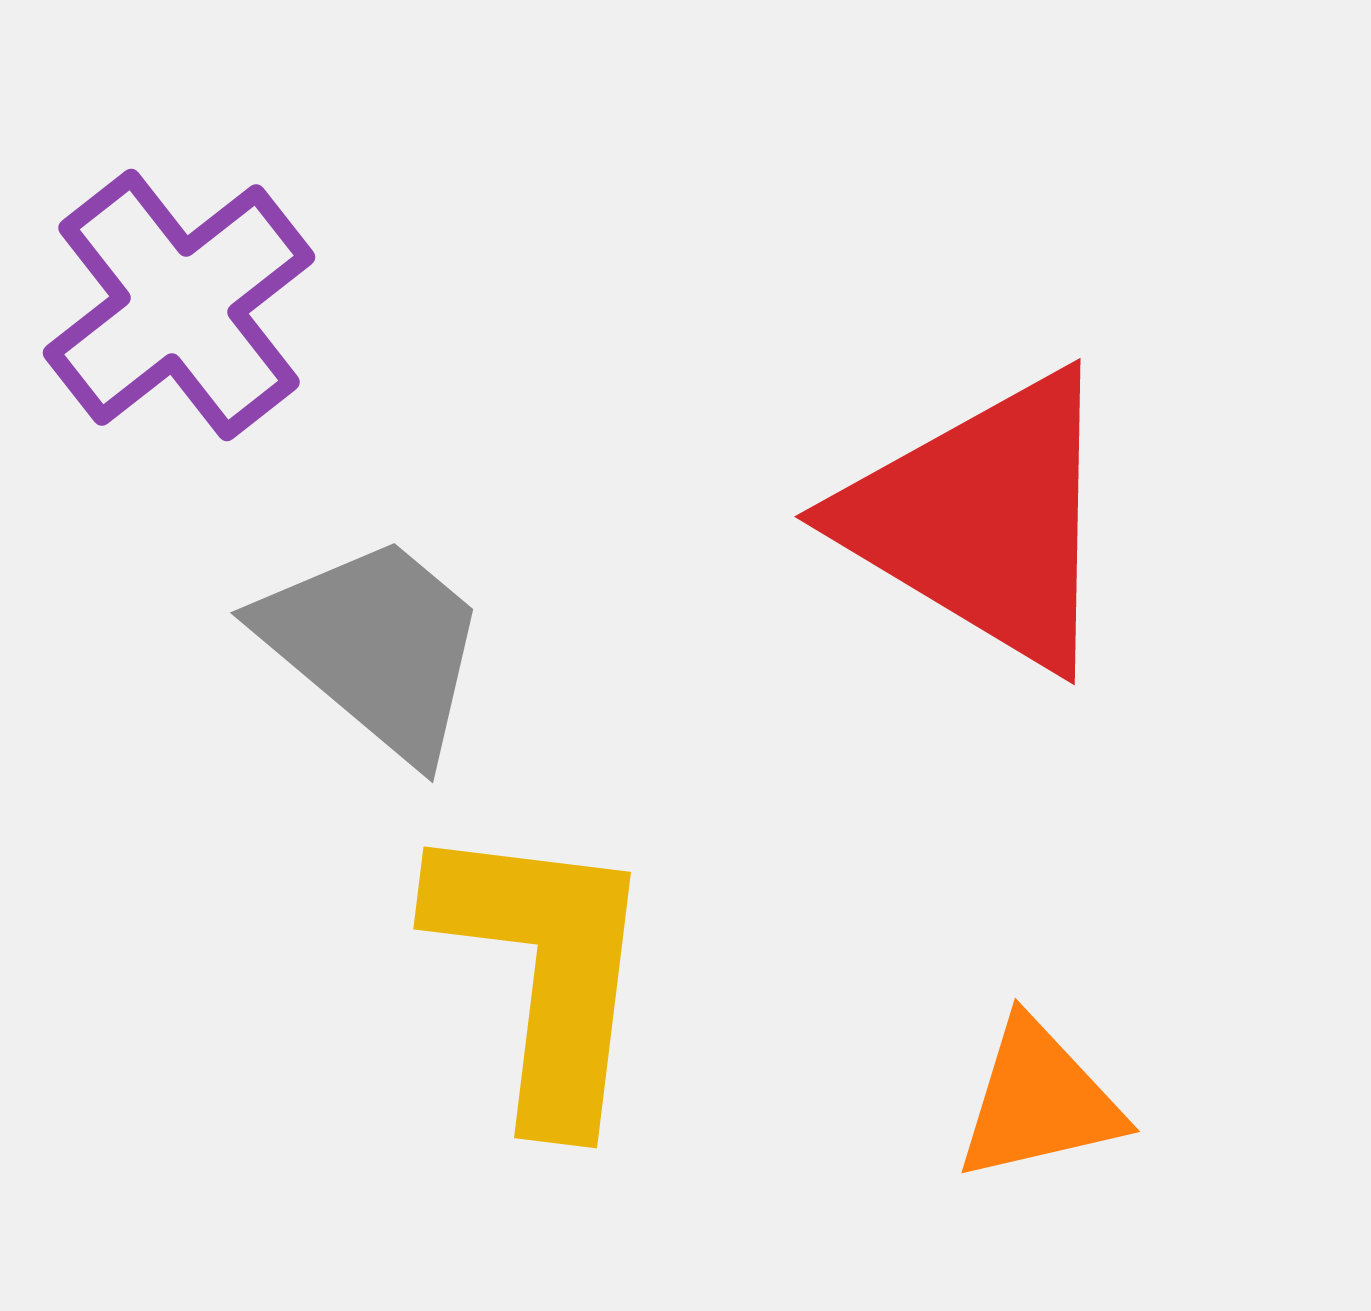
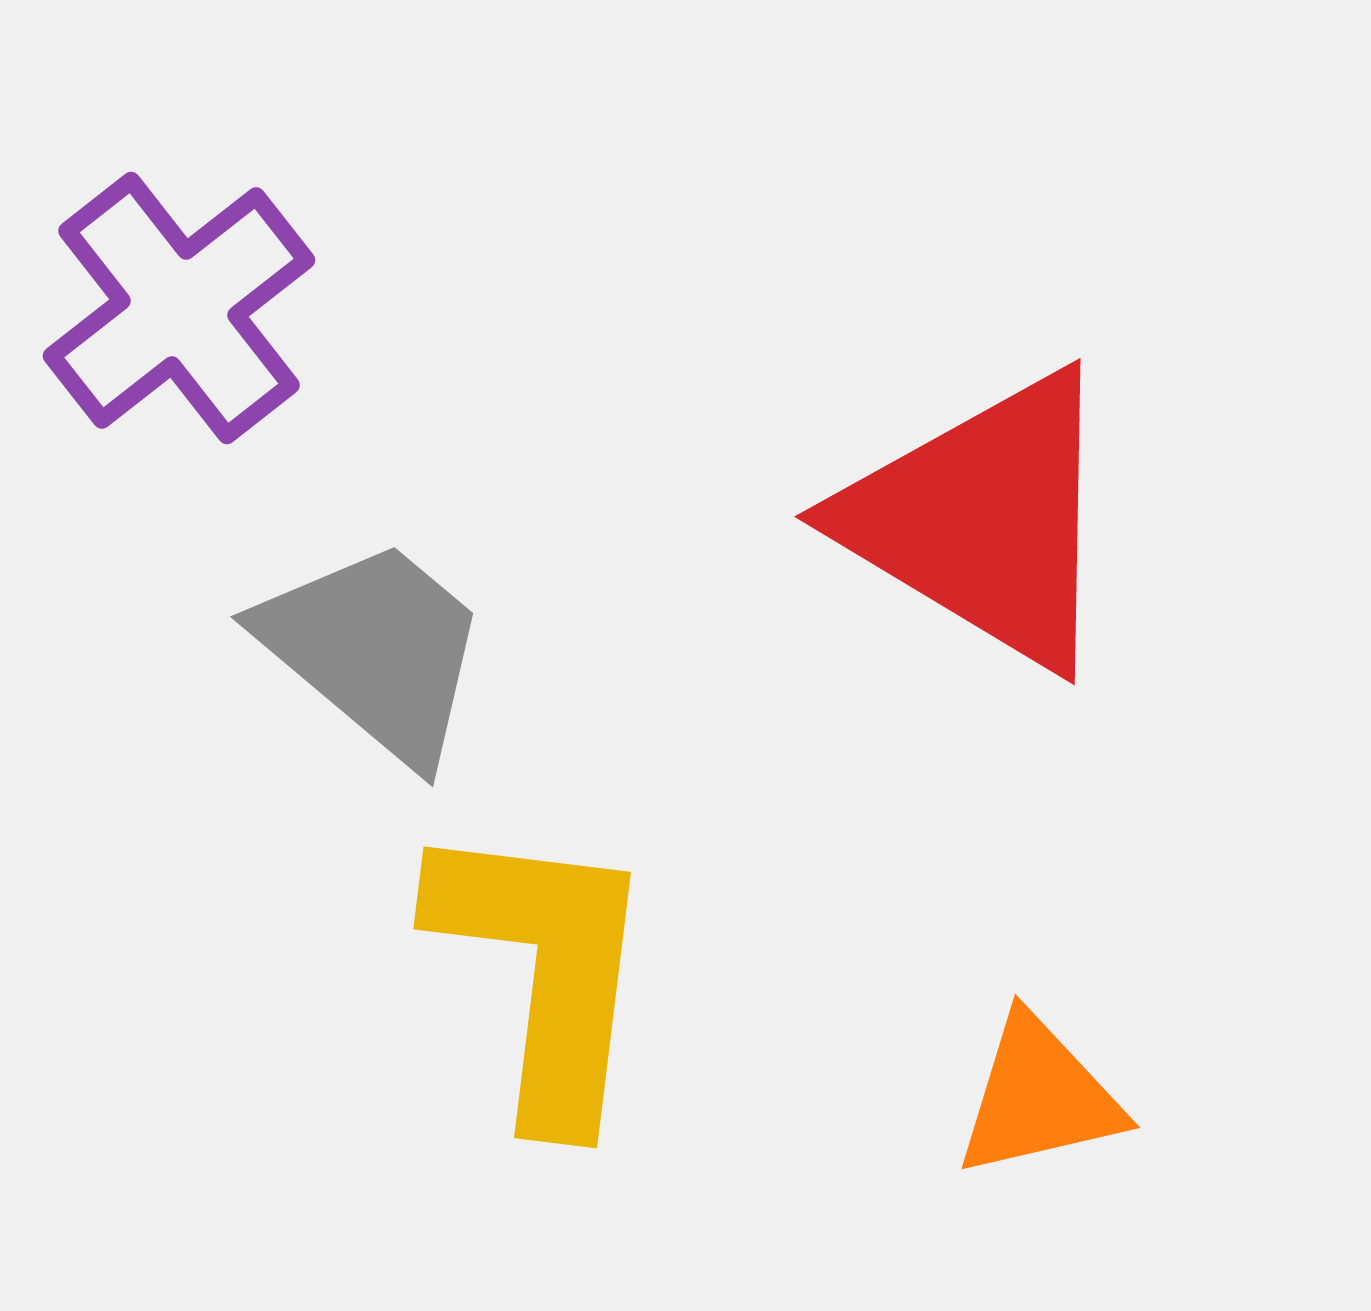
purple cross: moved 3 px down
gray trapezoid: moved 4 px down
orange triangle: moved 4 px up
